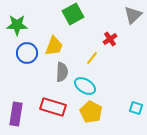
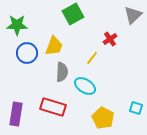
yellow pentagon: moved 12 px right, 6 px down
